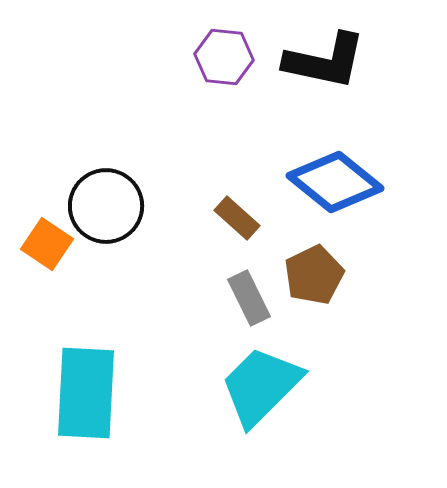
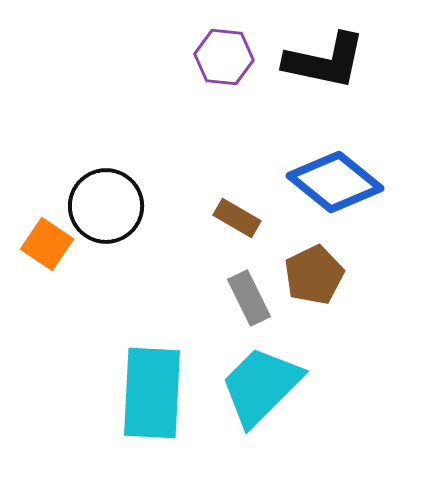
brown rectangle: rotated 12 degrees counterclockwise
cyan rectangle: moved 66 px right
